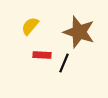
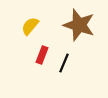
brown star: moved 7 px up
red rectangle: rotated 72 degrees counterclockwise
